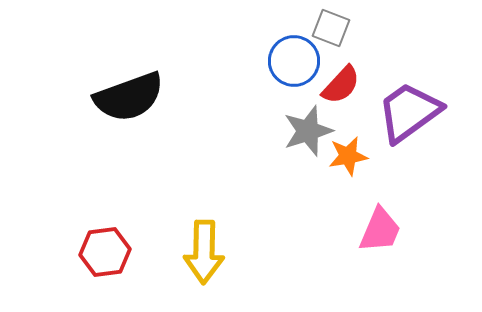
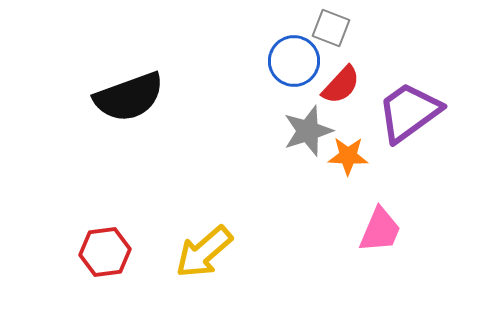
orange star: rotated 12 degrees clockwise
yellow arrow: rotated 48 degrees clockwise
